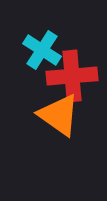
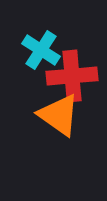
cyan cross: moved 1 px left
